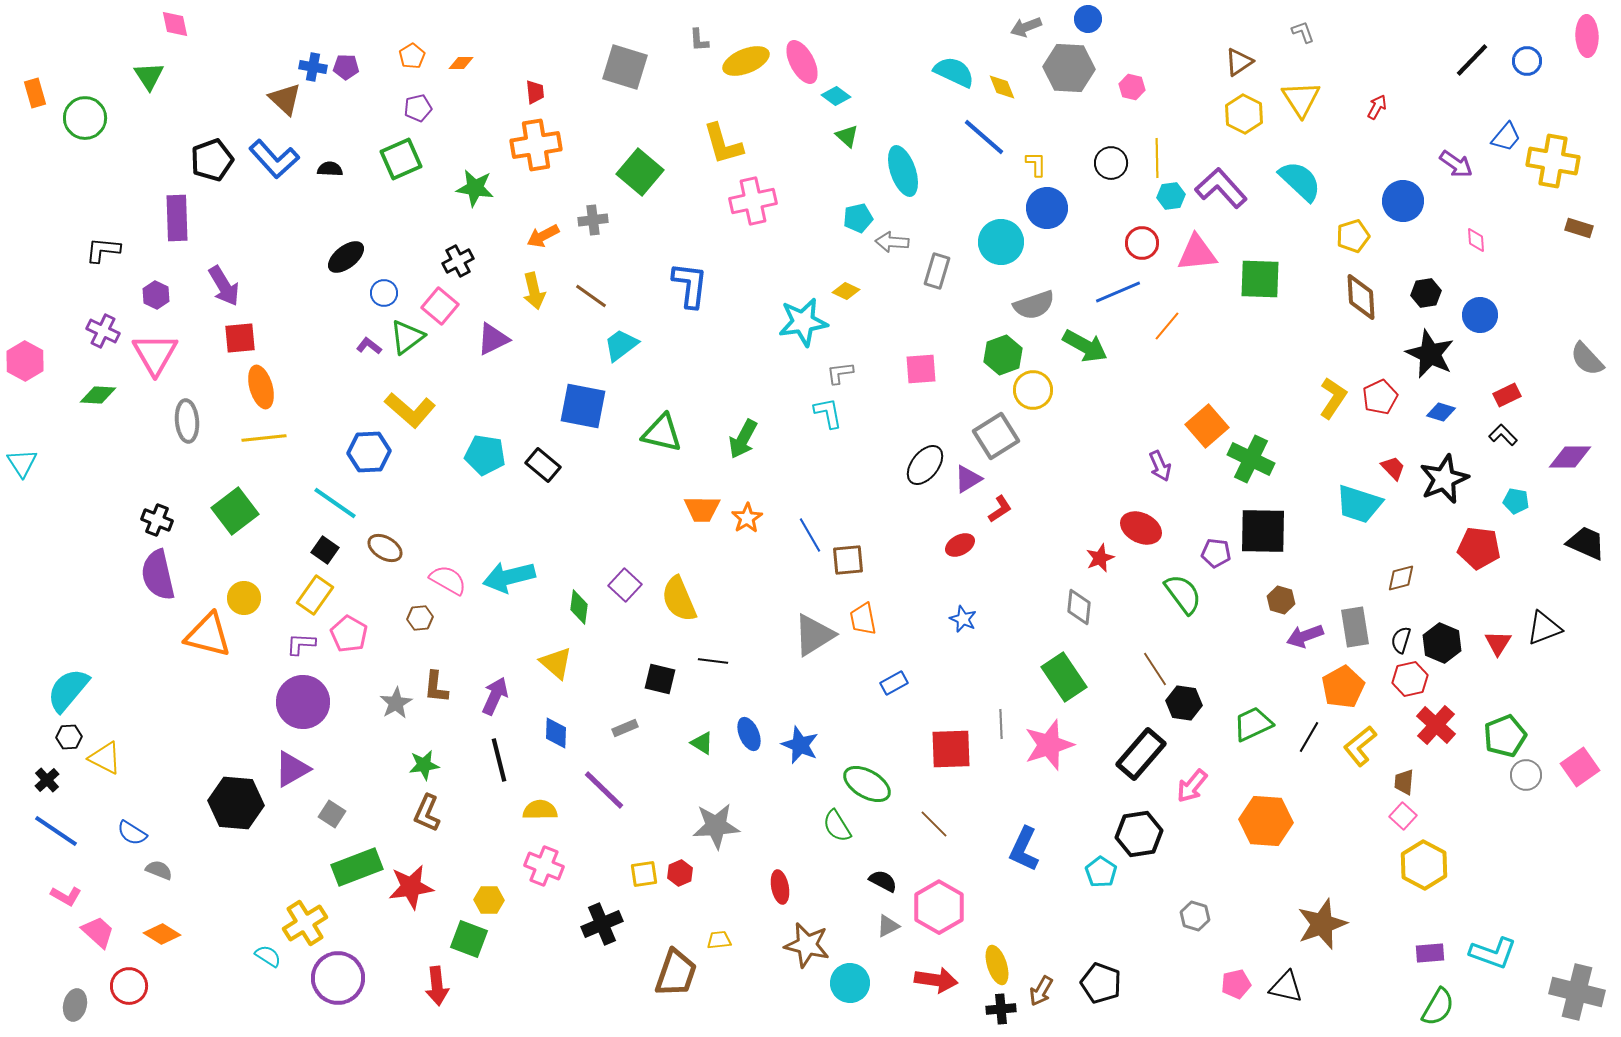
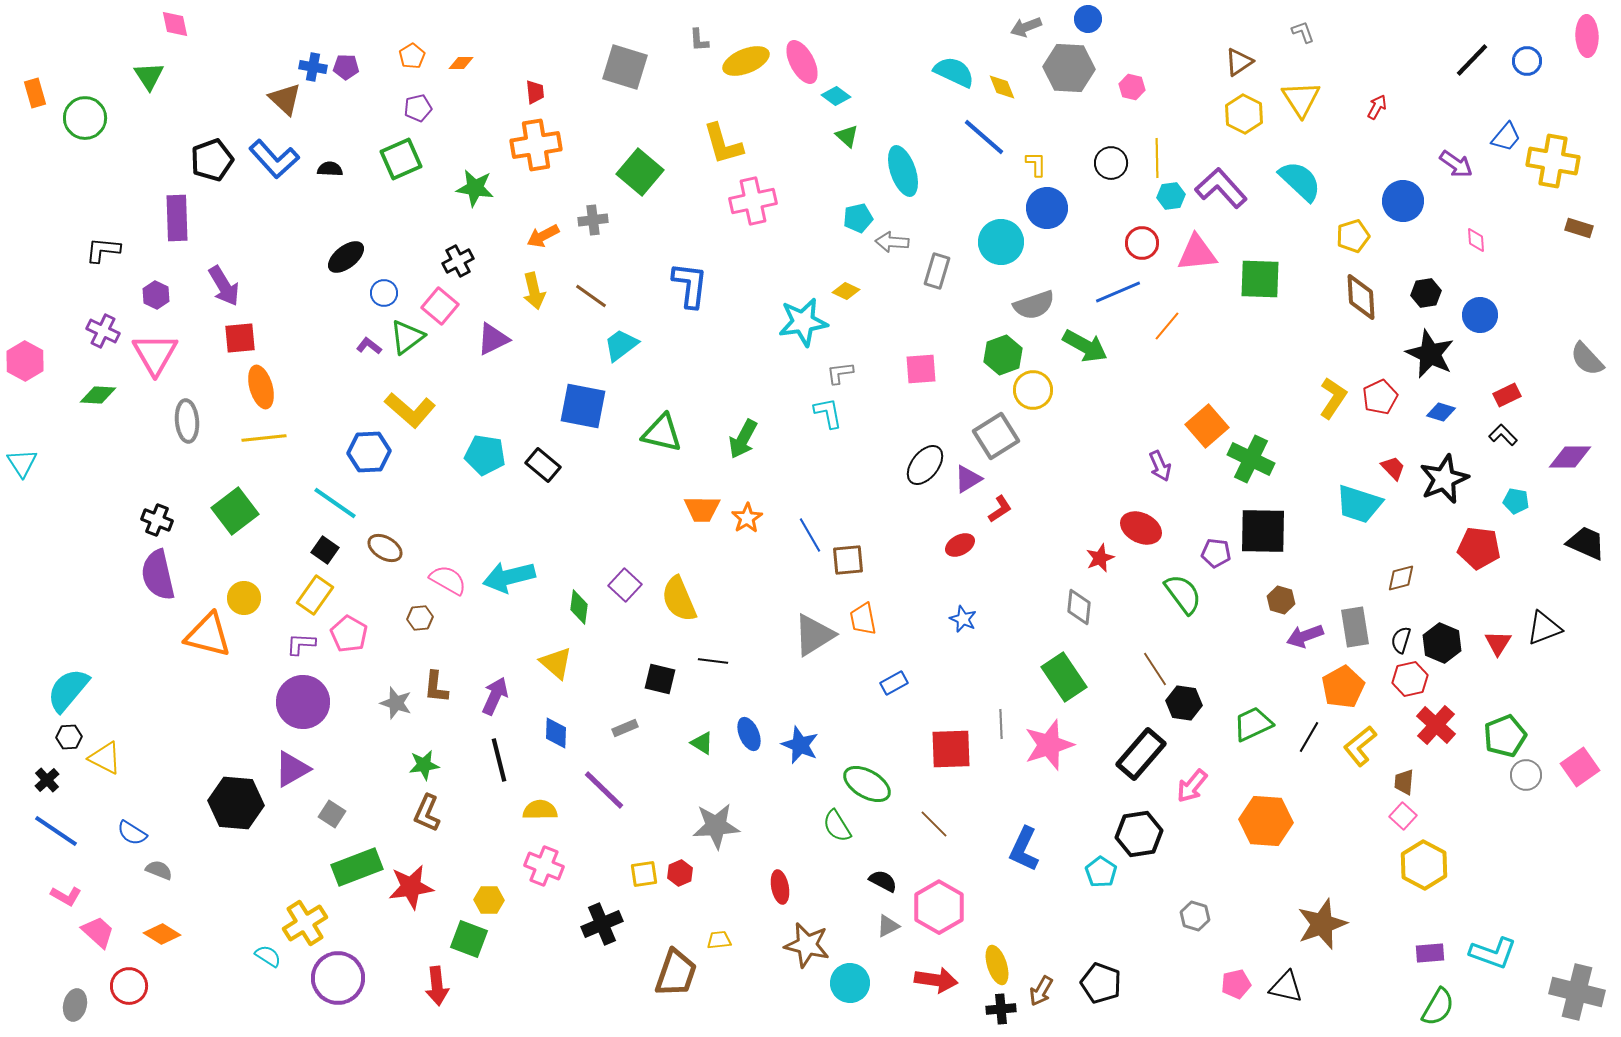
gray star at (396, 703): rotated 24 degrees counterclockwise
